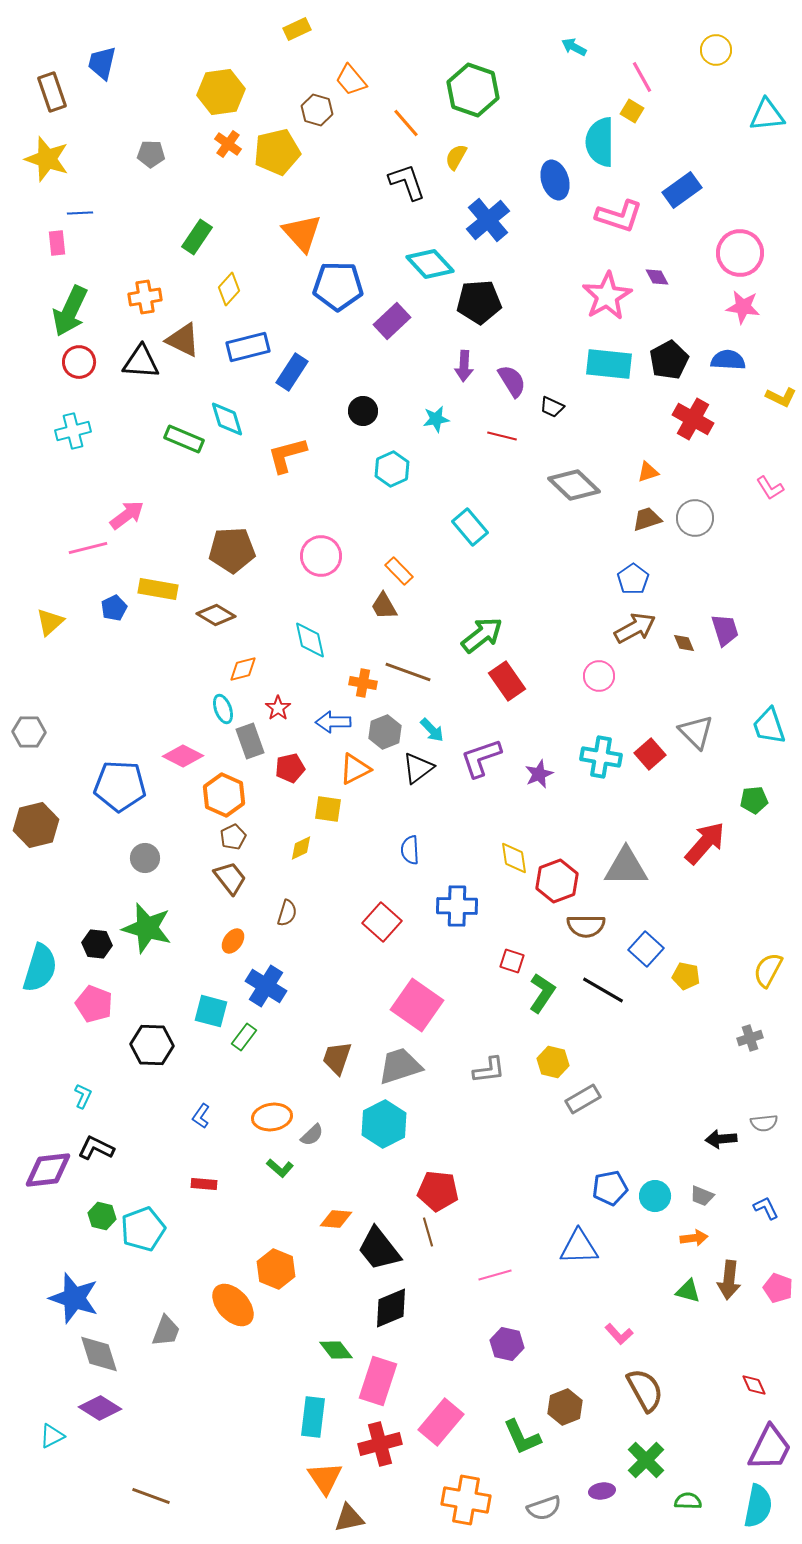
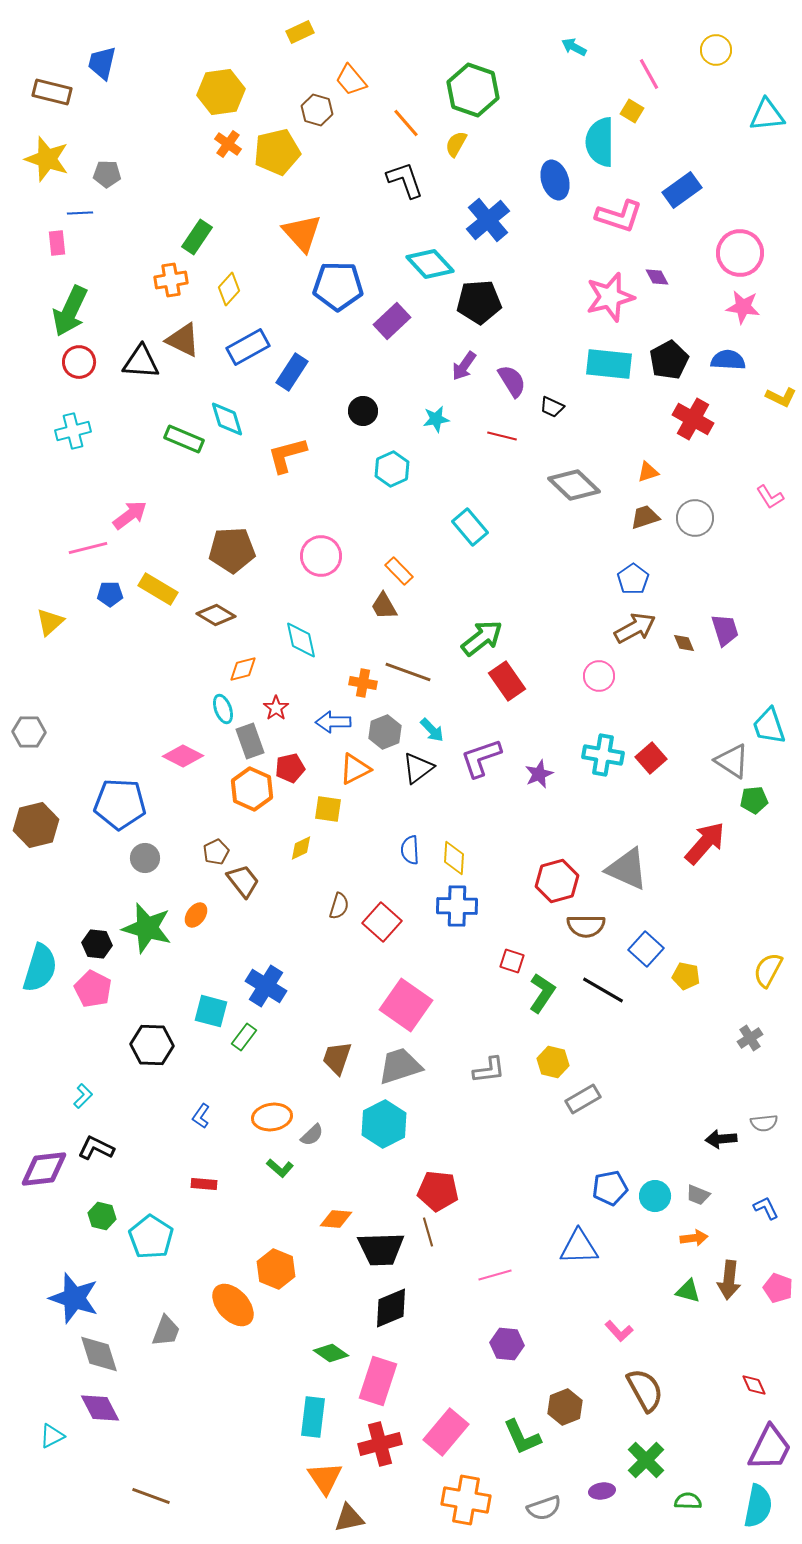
yellow rectangle at (297, 29): moved 3 px right, 3 px down
pink line at (642, 77): moved 7 px right, 3 px up
brown rectangle at (52, 92): rotated 57 degrees counterclockwise
gray pentagon at (151, 154): moved 44 px left, 20 px down
yellow semicircle at (456, 157): moved 13 px up
black L-shape at (407, 182): moved 2 px left, 2 px up
pink star at (607, 296): moved 3 px right, 1 px down; rotated 15 degrees clockwise
orange cross at (145, 297): moved 26 px right, 17 px up
blue rectangle at (248, 347): rotated 15 degrees counterclockwise
purple arrow at (464, 366): rotated 32 degrees clockwise
pink L-shape at (770, 488): moved 9 px down
pink arrow at (127, 515): moved 3 px right
brown trapezoid at (647, 519): moved 2 px left, 2 px up
yellow rectangle at (158, 589): rotated 21 degrees clockwise
blue pentagon at (114, 608): moved 4 px left, 14 px up; rotated 25 degrees clockwise
green arrow at (482, 635): moved 3 px down
cyan diamond at (310, 640): moved 9 px left
red star at (278, 708): moved 2 px left
gray triangle at (696, 732): moved 36 px right, 29 px down; rotated 12 degrees counterclockwise
red square at (650, 754): moved 1 px right, 4 px down
cyan cross at (601, 757): moved 2 px right, 2 px up
blue pentagon at (120, 786): moved 18 px down
orange hexagon at (224, 795): moved 28 px right, 6 px up
brown pentagon at (233, 837): moved 17 px left, 15 px down
yellow diamond at (514, 858): moved 60 px left; rotated 12 degrees clockwise
gray triangle at (626, 867): moved 1 px right, 2 px down; rotated 24 degrees clockwise
brown trapezoid at (230, 878): moved 13 px right, 3 px down
red hexagon at (557, 881): rotated 6 degrees clockwise
brown semicircle at (287, 913): moved 52 px right, 7 px up
orange ellipse at (233, 941): moved 37 px left, 26 px up
pink pentagon at (94, 1004): moved 1 px left, 15 px up; rotated 6 degrees clockwise
pink square at (417, 1005): moved 11 px left
gray cross at (750, 1038): rotated 15 degrees counterclockwise
cyan L-shape at (83, 1096): rotated 20 degrees clockwise
purple diamond at (48, 1170): moved 4 px left, 1 px up
gray trapezoid at (702, 1196): moved 4 px left, 1 px up
cyan pentagon at (143, 1229): moved 8 px right, 8 px down; rotated 18 degrees counterclockwise
black trapezoid at (379, 1249): moved 2 px right; rotated 54 degrees counterclockwise
pink L-shape at (619, 1334): moved 3 px up
purple hexagon at (507, 1344): rotated 8 degrees counterclockwise
green diamond at (336, 1350): moved 5 px left, 3 px down; rotated 16 degrees counterclockwise
purple diamond at (100, 1408): rotated 30 degrees clockwise
pink rectangle at (441, 1422): moved 5 px right, 10 px down
